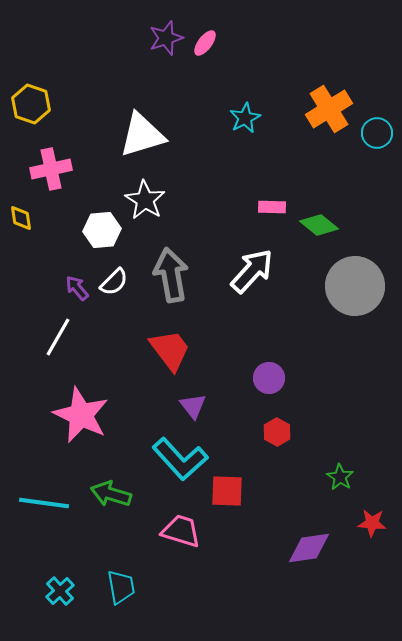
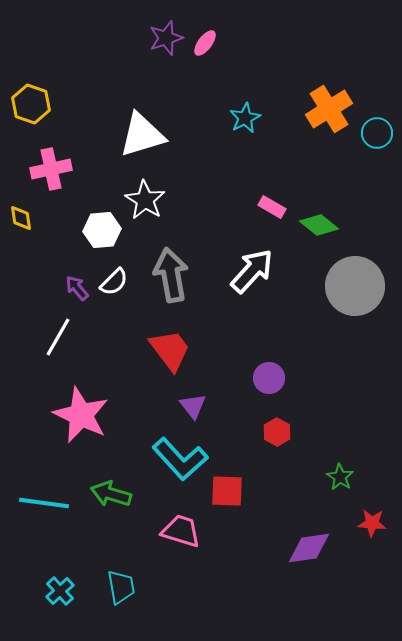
pink rectangle: rotated 28 degrees clockwise
